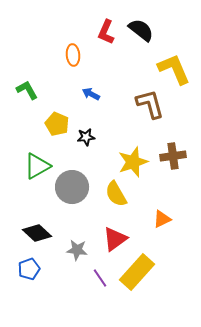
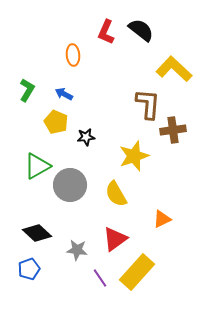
yellow L-shape: rotated 24 degrees counterclockwise
green L-shape: rotated 60 degrees clockwise
blue arrow: moved 27 px left
brown L-shape: moved 2 px left; rotated 20 degrees clockwise
yellow pentagon: moved 1 px left, 2 px up
brown cross: moved 26 px up
yellow star: moved 1 px right, 6 px up
gray circle: moved 2 px left, 2 px up
